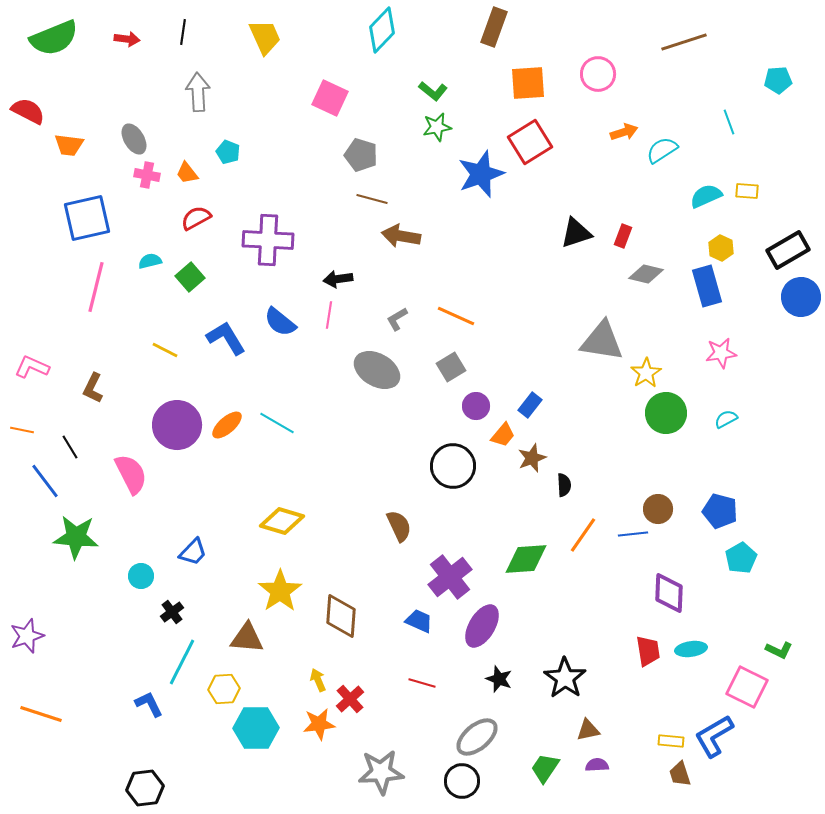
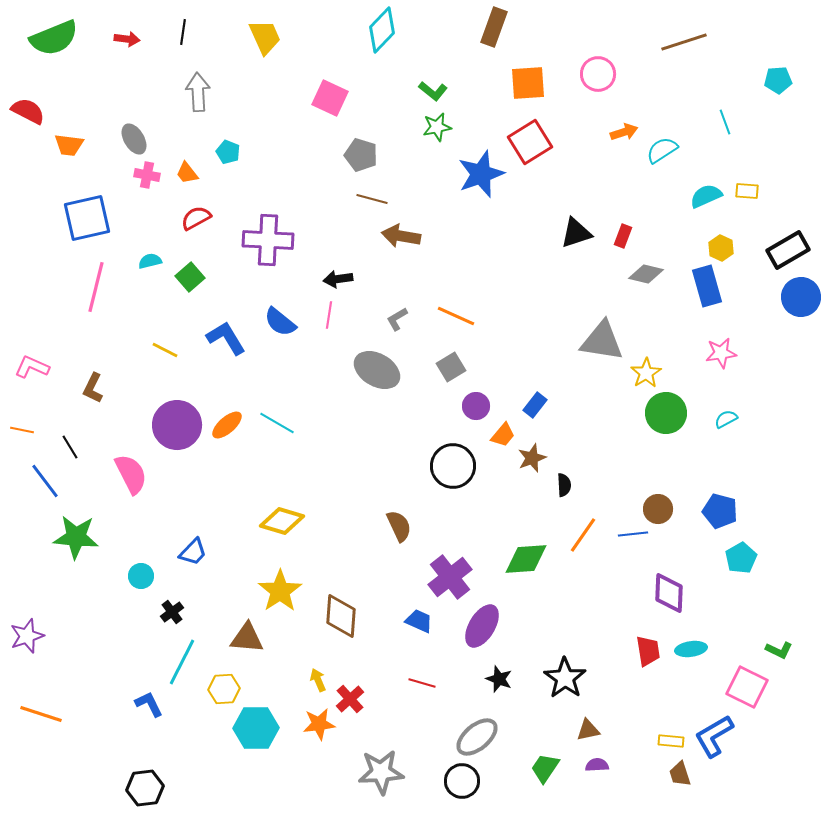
cyan line at (729, 122): moved 4 px left
blue rectangle at (530, 405): moved 5 px right
